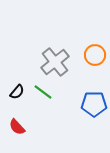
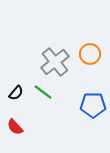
orange circle: moved 5 px left, 1 px up
black semicircle: moved 1 px left, 1 px down
blue pentagon: moved 1 px left, 1 px down
red semicircle: moved 2 px left
